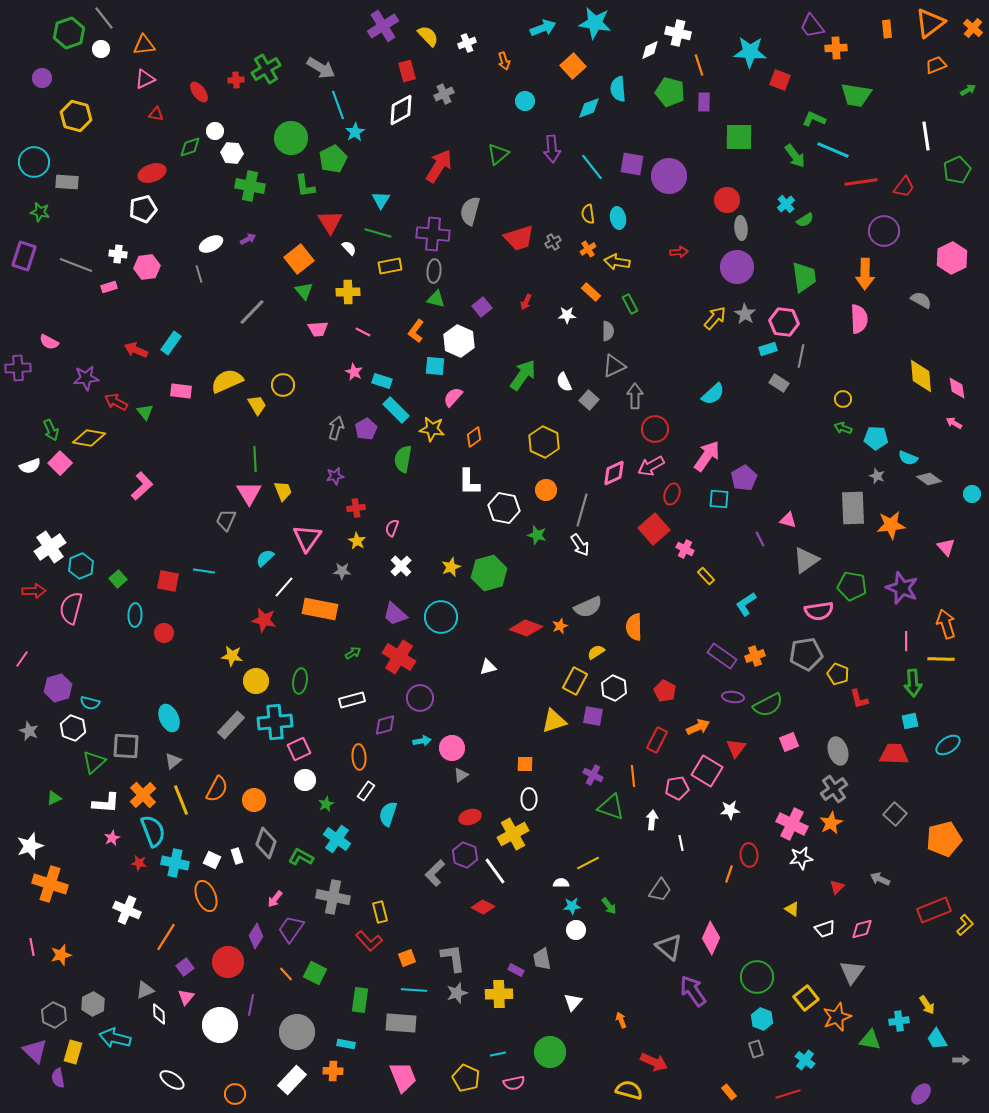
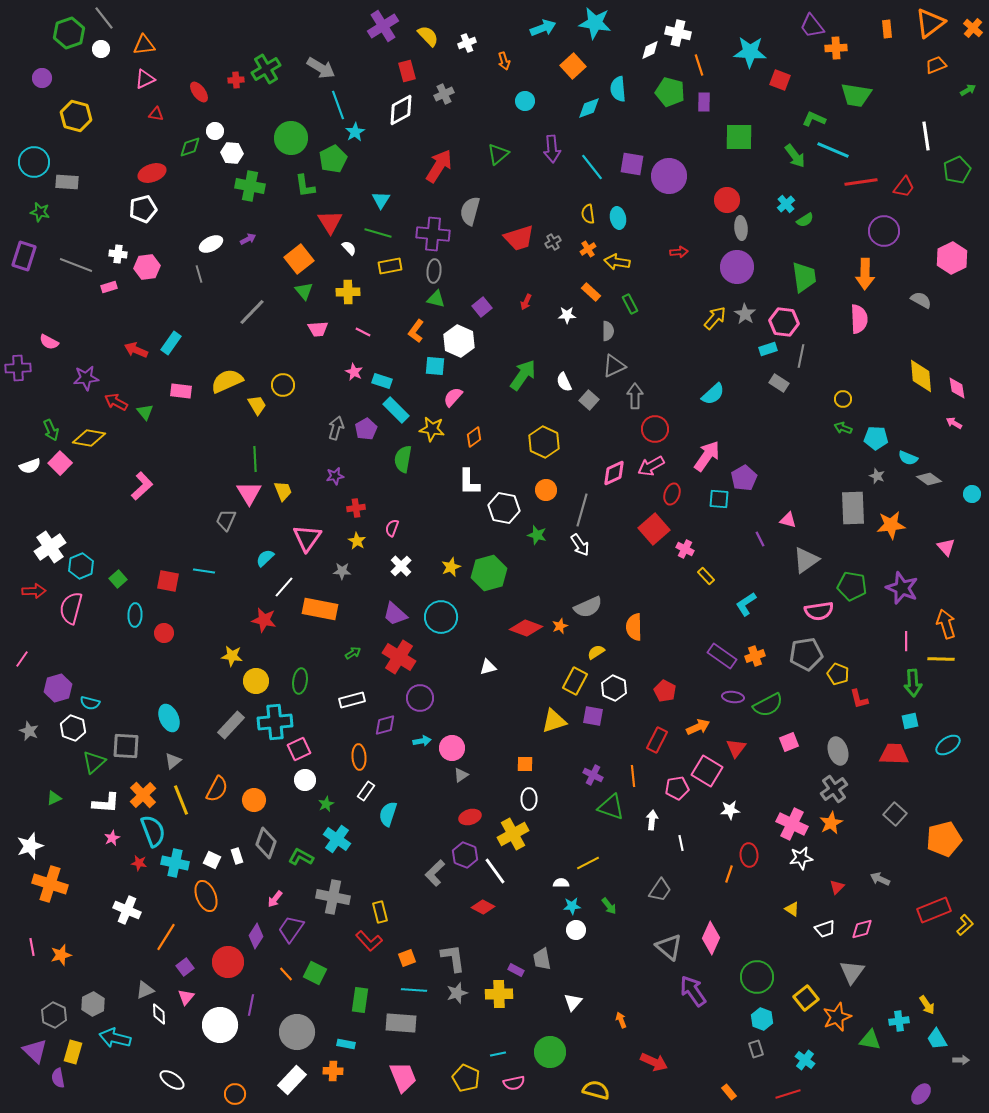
yellow semicircle at (629, 1090): moved 33 px left
